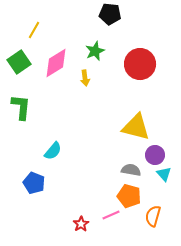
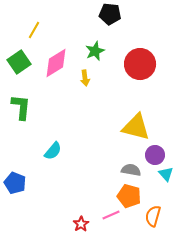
cyan triangle: moved 2 px right
blue pentagon: moved 19 px left
